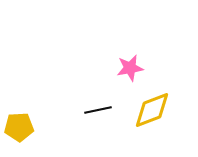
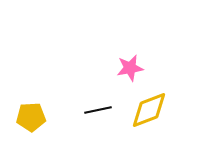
yellow diamond: moved 3 px left
yellow pentagon: moved 12 px right, 10 px up
